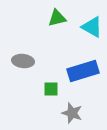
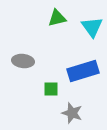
cyan triangle: rotated 25 degrees clockwise
